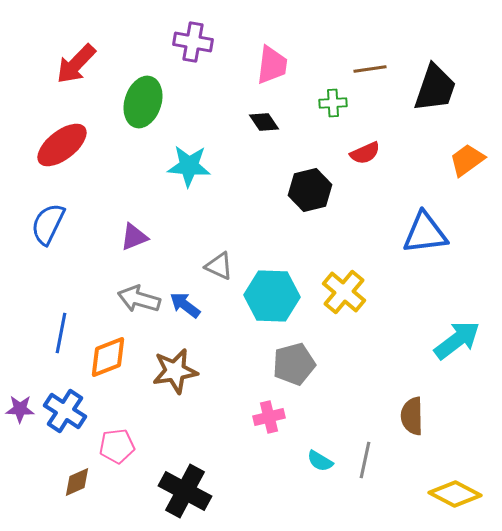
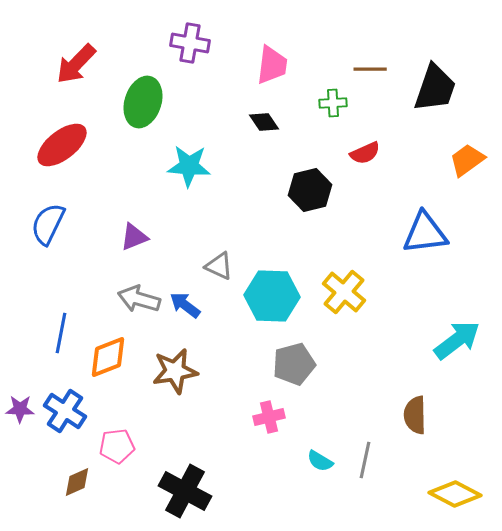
purple cross: moved 3 px left, 1 px down
brown line: rotated 8 degrees clockwise
brown semicircle: moved 3 px right, 1 px up
